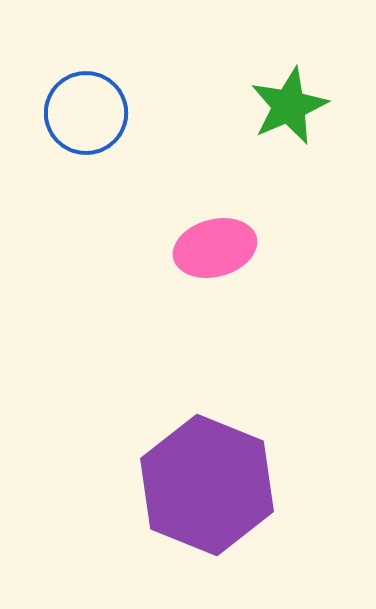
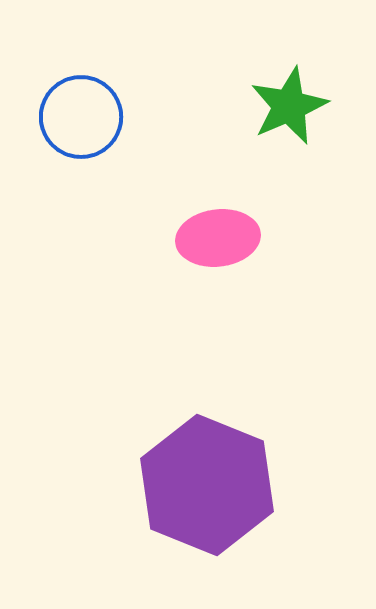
blue circle: moved 5 px left, 4 px down
pink ellipse: moved 3 px right, 10 px up; rotated 8 degrees clockwise
